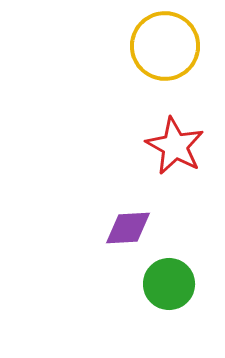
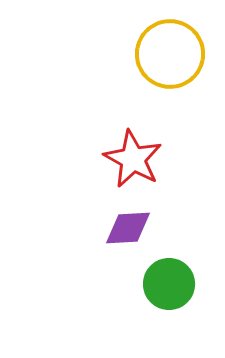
yellow circle: moved 5 px right, 8 px down
red star: moved 42 px left, 13 px down
